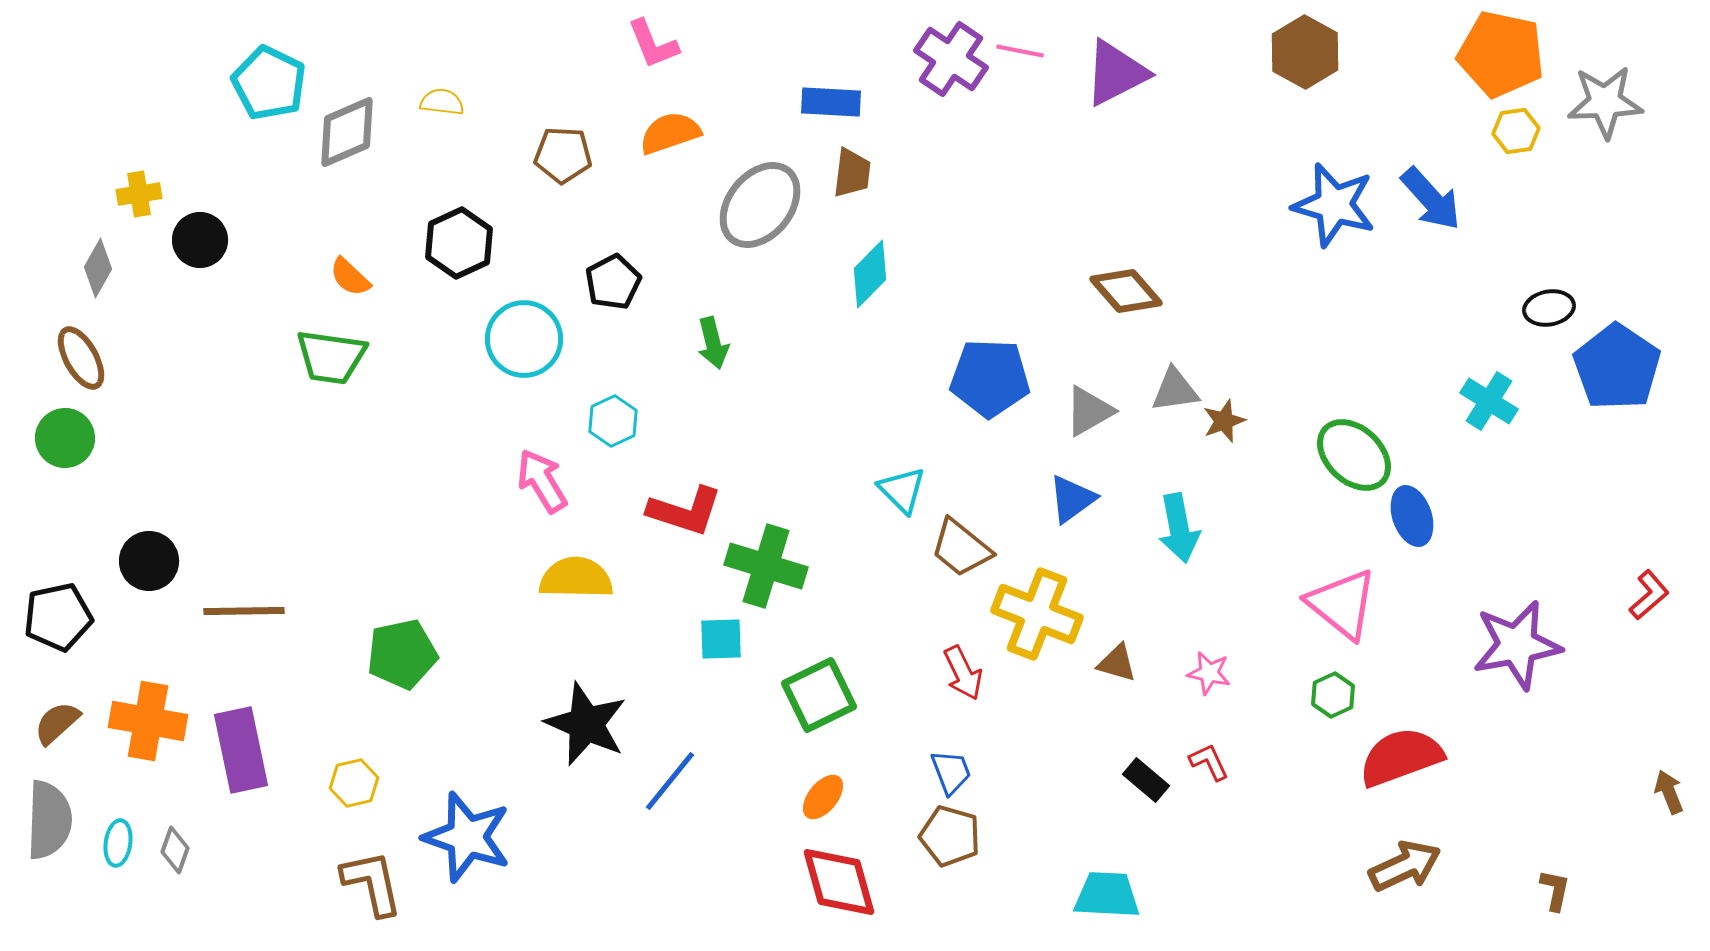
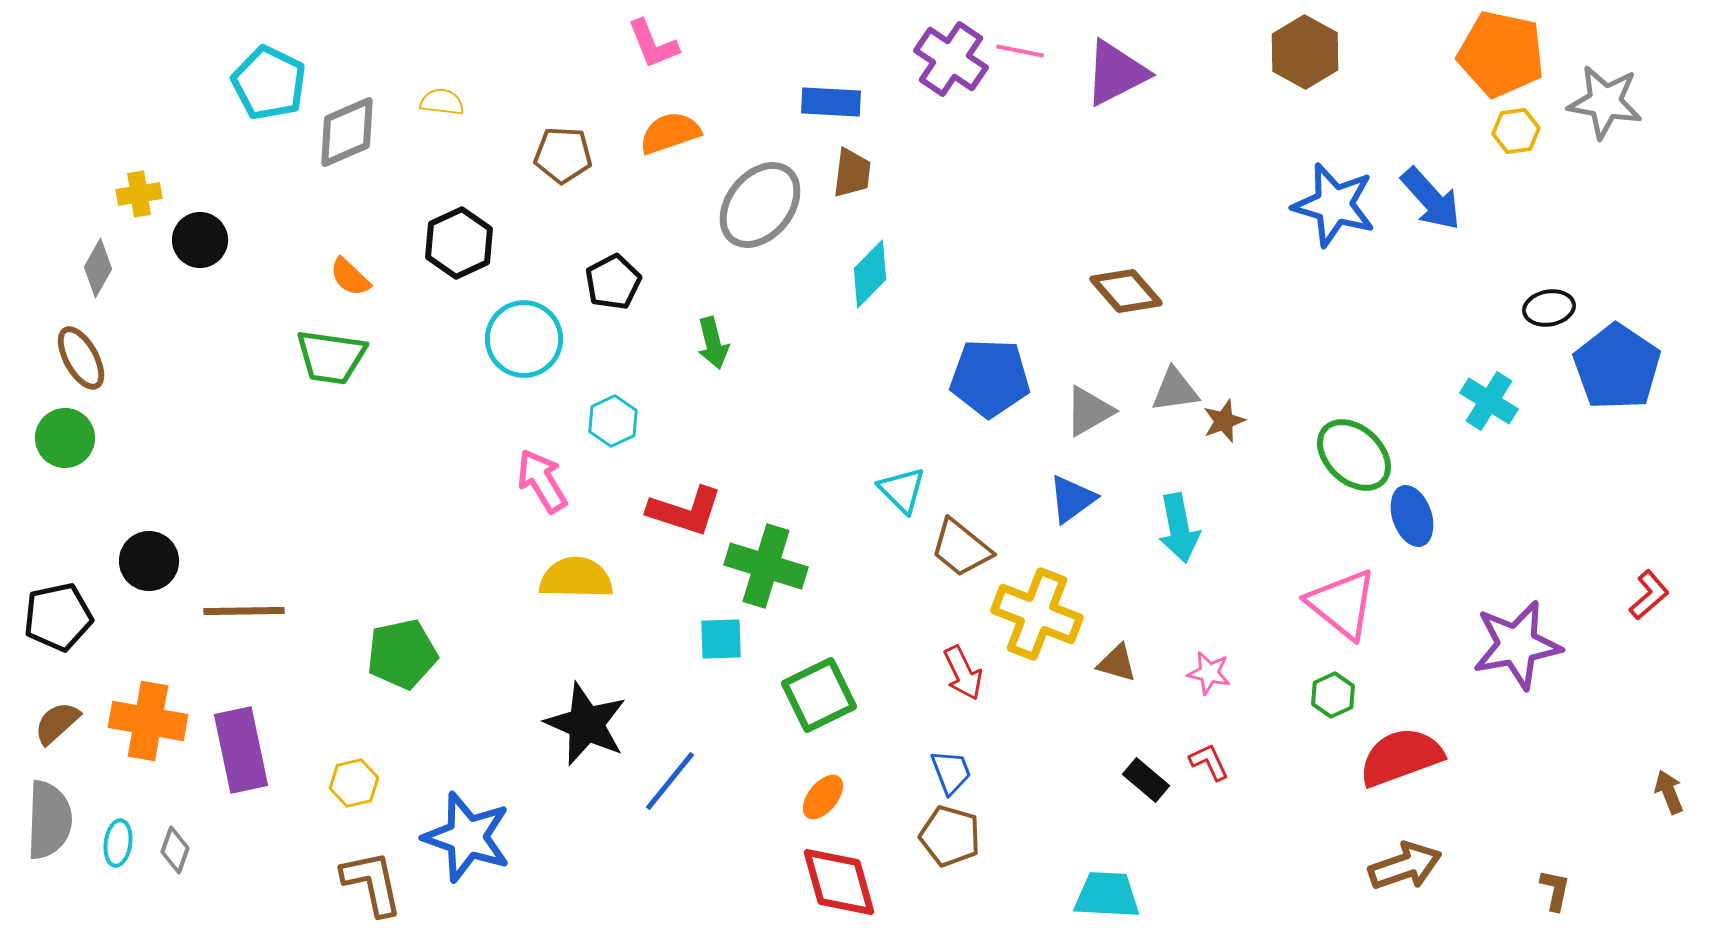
gray star at (1605, 102): rotated 12 degrees clockwise
brown arrow at (1405, 866): rotated 6 degrees clockwise
